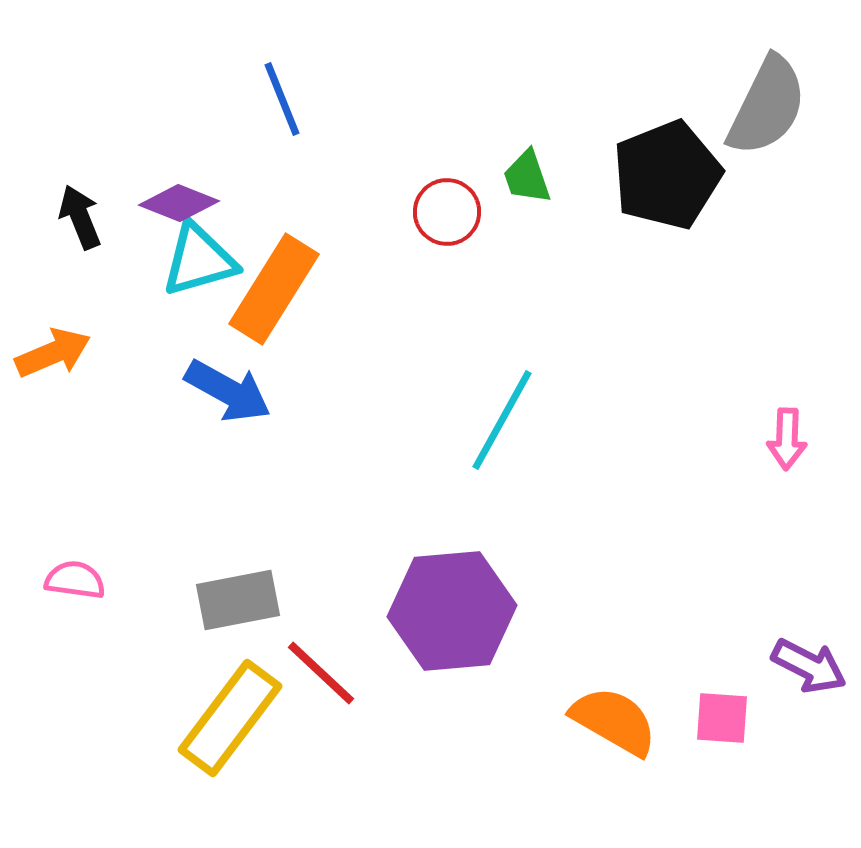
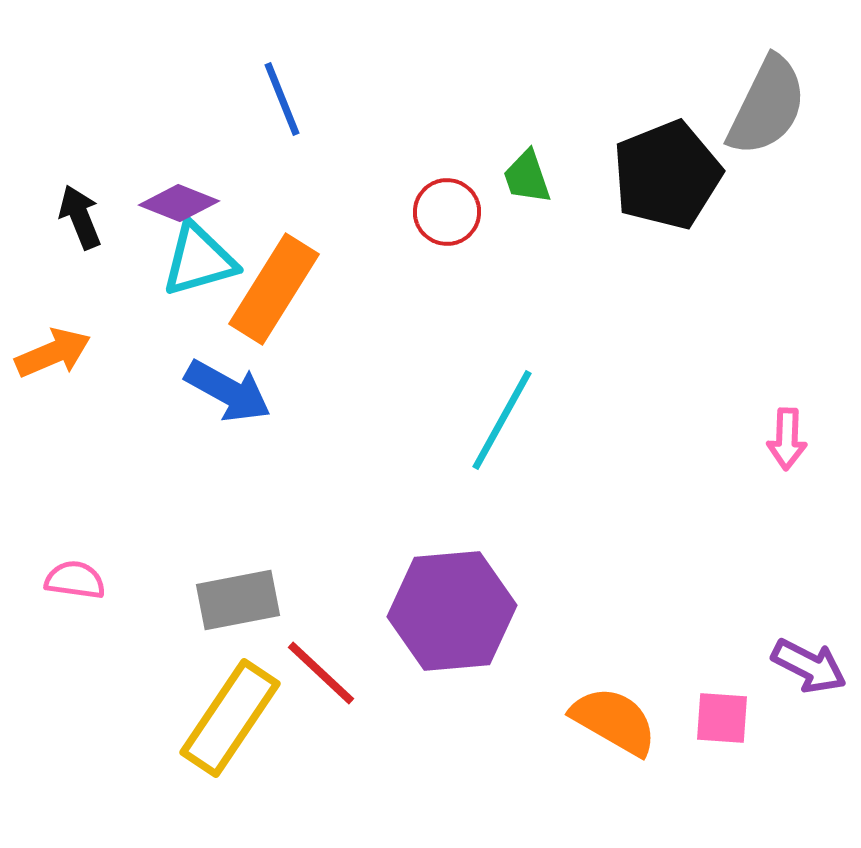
yellow rectangle: rotated 3 degrees counterclockwise
